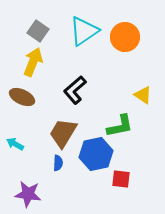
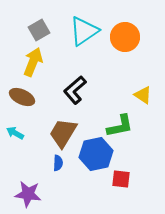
gray square: moved 1 px right, 1 px up; rotated 25 degrees clockwise
cyan arrow: moved 11 px up
